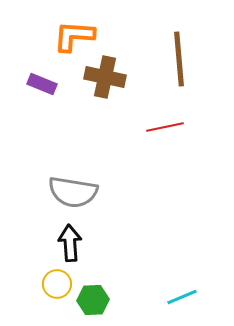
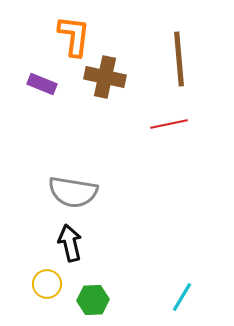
orange L-shape: rotated 93 degrees clockwise
red line: moved 4 px right, 3 px up
black arrow: rotated 9 degrees counterclockwise
yellow circle: moved 10 px left
cyan line: rotated 36 degrees counterclockwise
